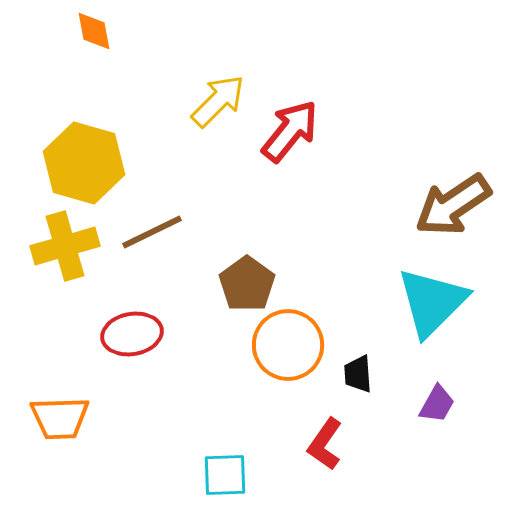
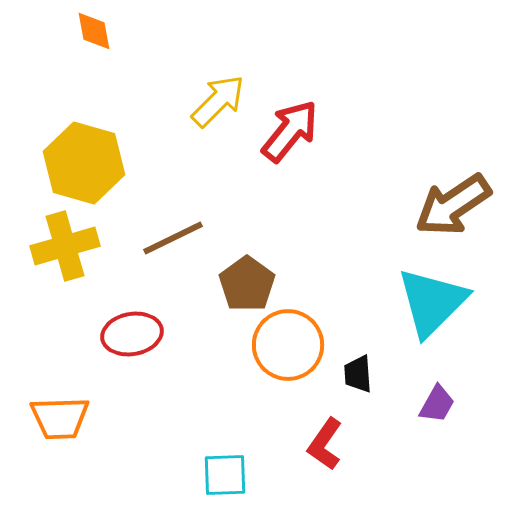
brown line: moved 21 px right, 6 px down
